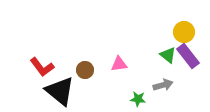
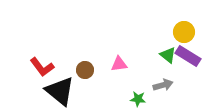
purple rectangle: rotated 20 degrees counterclockwise
